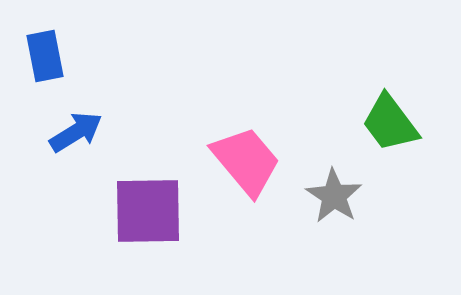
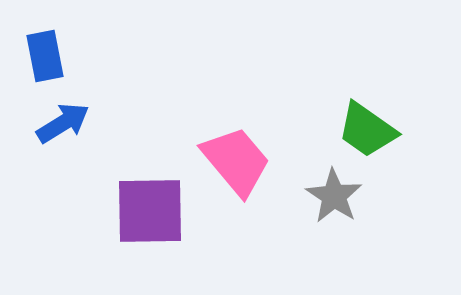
green trapezoid: moved 23 px left, 7 px down; rotated 18 degrees counterclockwise
blue arrow: moved 13 px left, 9 px up
pink trapezoid: moved 10 px left
purple square: moved 2 px right
